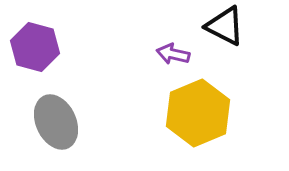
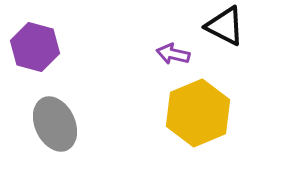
gray ellipse: moved 1 px left, 2 px down
